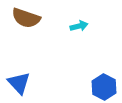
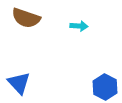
cyan arrow: rotated 18 degrees clockwise
blue hexagon: moved 1 px right
